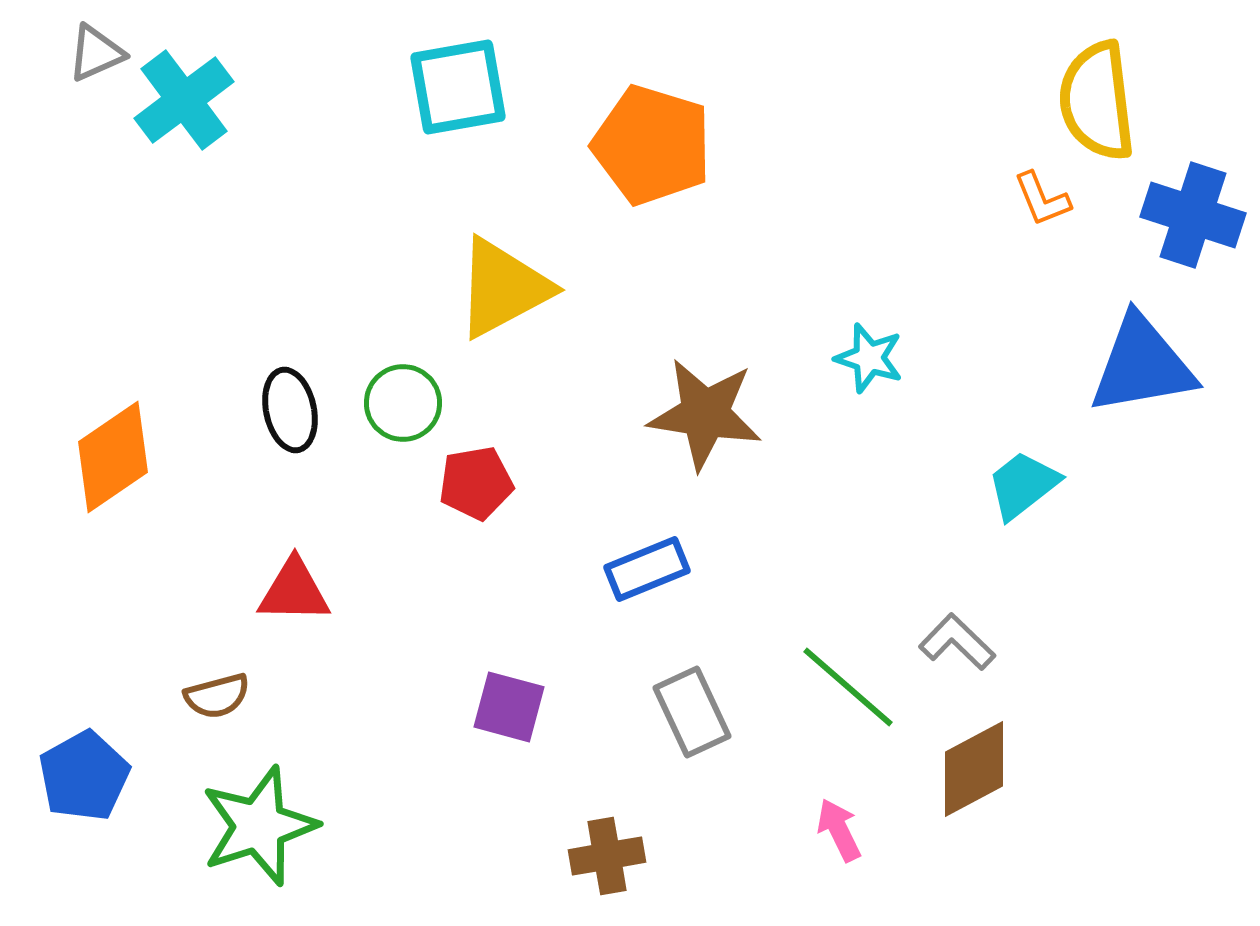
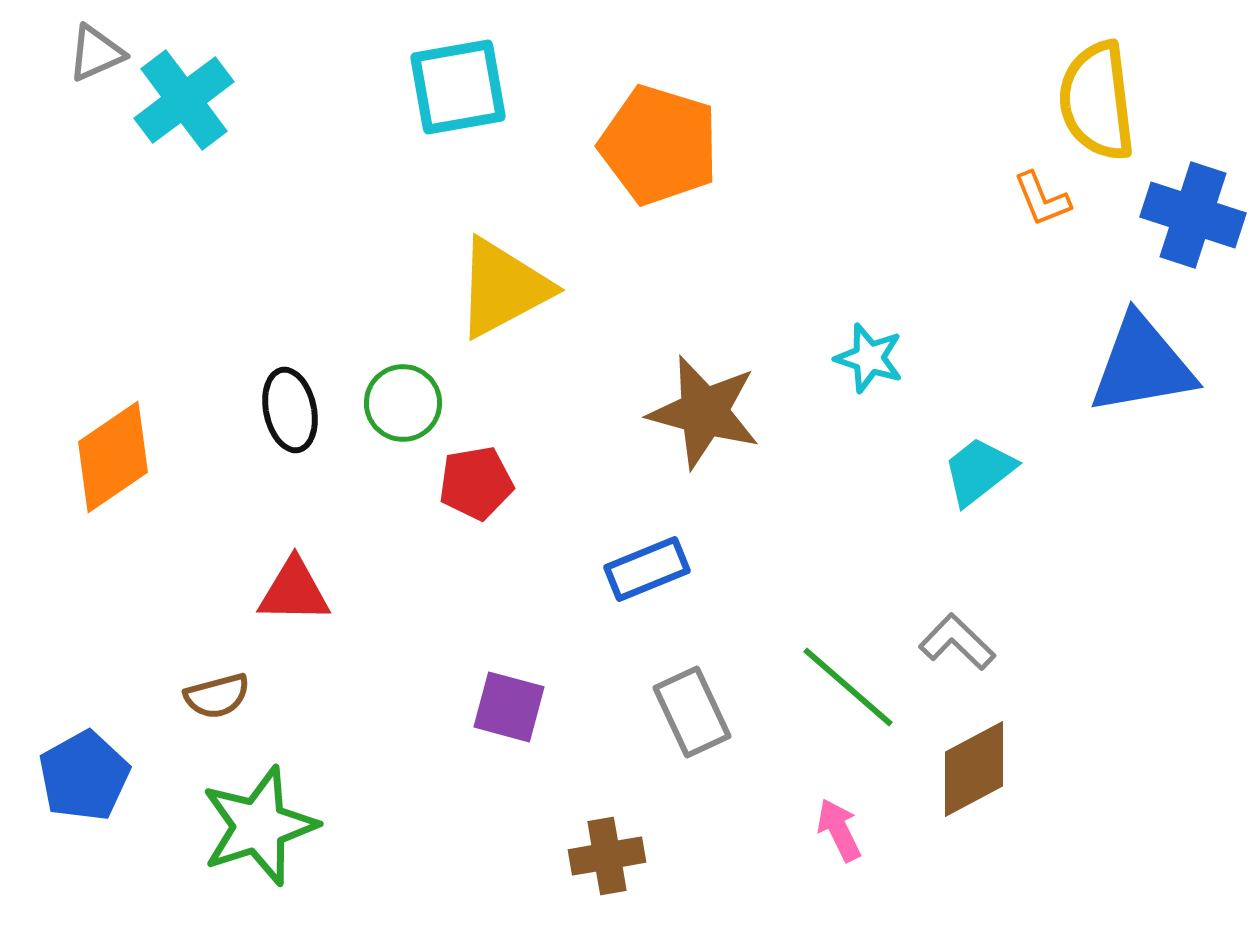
orange pentagon: moved 7 px right
brown star: moved 1 px left, 2 px up; rotated 6 degrees clockwise
cyan trapezoid: moved 44 px left, 14 px up
